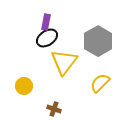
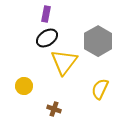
purple rectangle: moved 8 px up
yellow semicircle: moved 6 px down; rotated 20 degrees counterclockwise
